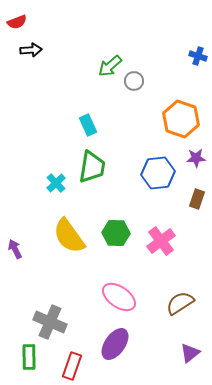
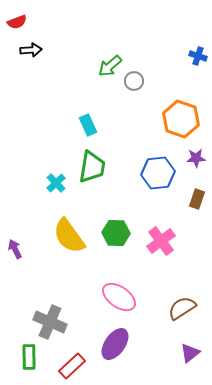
brown semicircle: moved 2 px right, 5 px down
red rectangle: rotated 28 degrees clockwise
